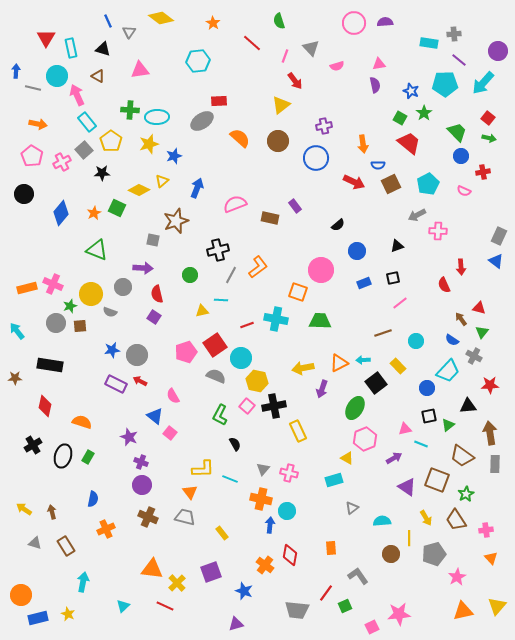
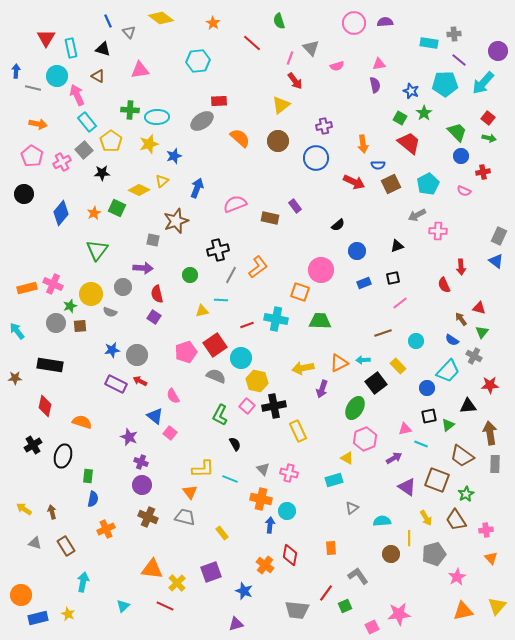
gray triangle at (129, 32): rotated 16 degrees counterclockwise
pink line at (285, 56): moved 5 px right, 2 px down
green triangle at (97, 250): rotated 45 degrees clockwise
orange square at (298, 292): moved 2 px right
green rectangle at (88, 457): moved 19 px down; rotated 24 degrees counterclockwise
gray triangle at (263, 469): rotated 24 degrees counterclockwise
